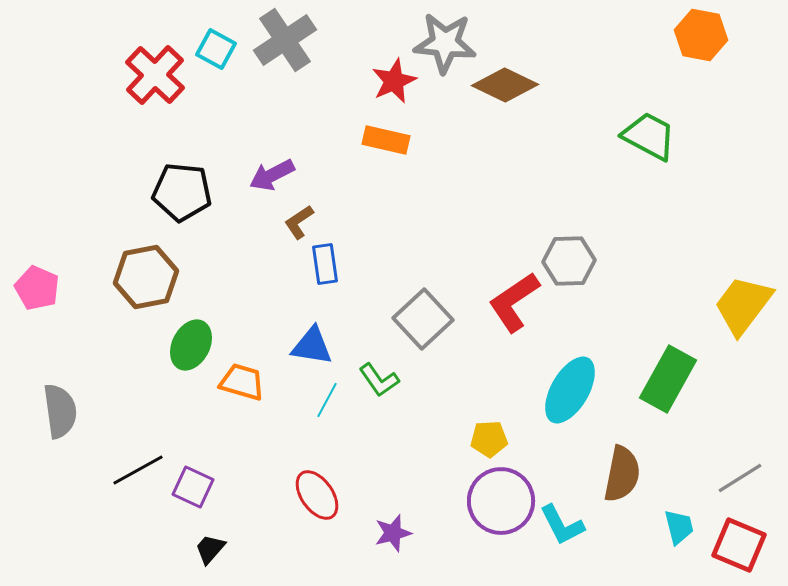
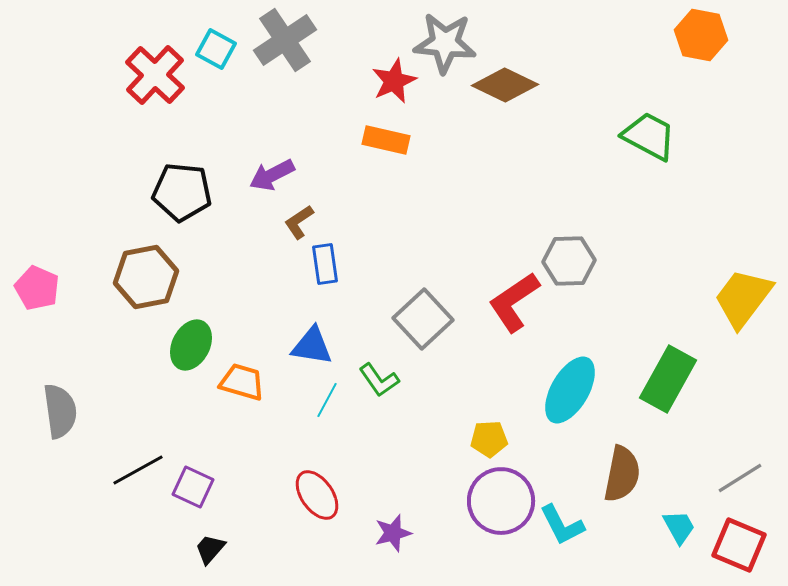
yellow trapezoid: moved 7 px up
cyan trapezoid: rotated 15 degrees counterclockwise
